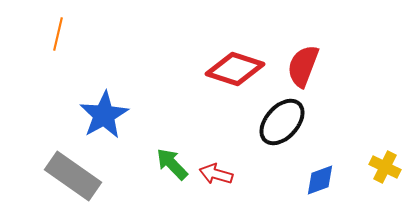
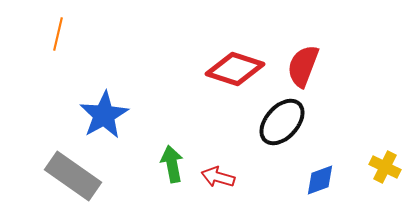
green arrow: rotated 33 degrees clockwise
red arrow: moved 2 px right, 3 px down
